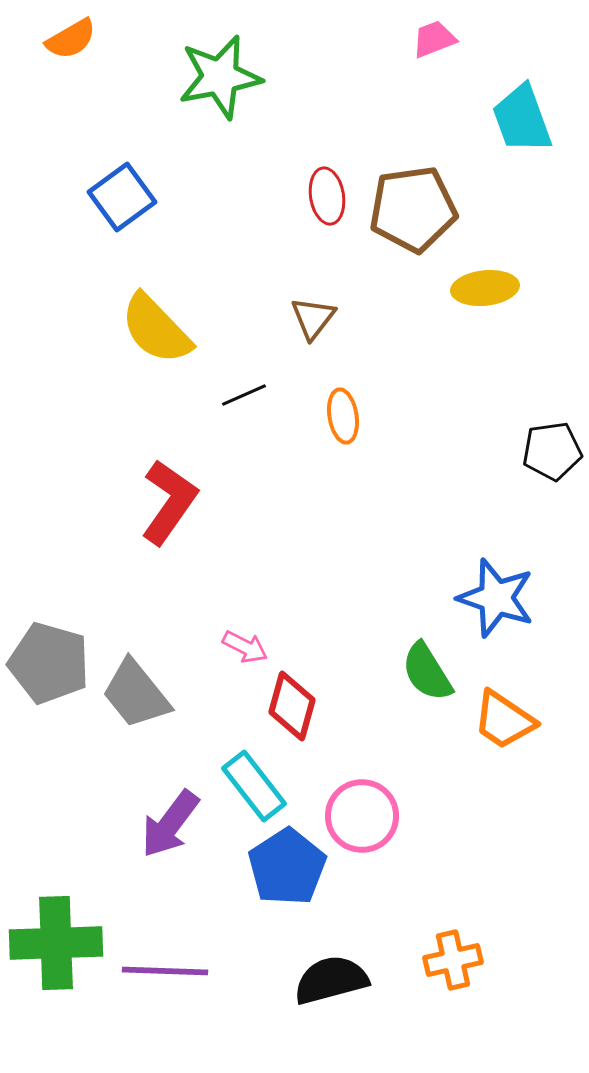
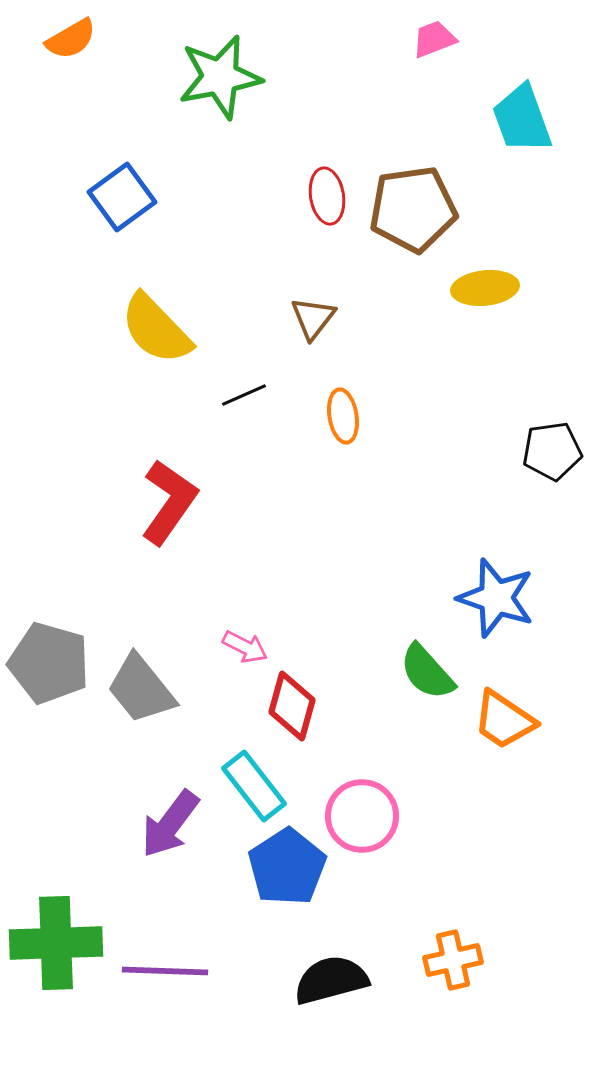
green semicircle: rotated 10 degrees counterclockwise
gray trapezoid: moved 5 px right, 5 px up
